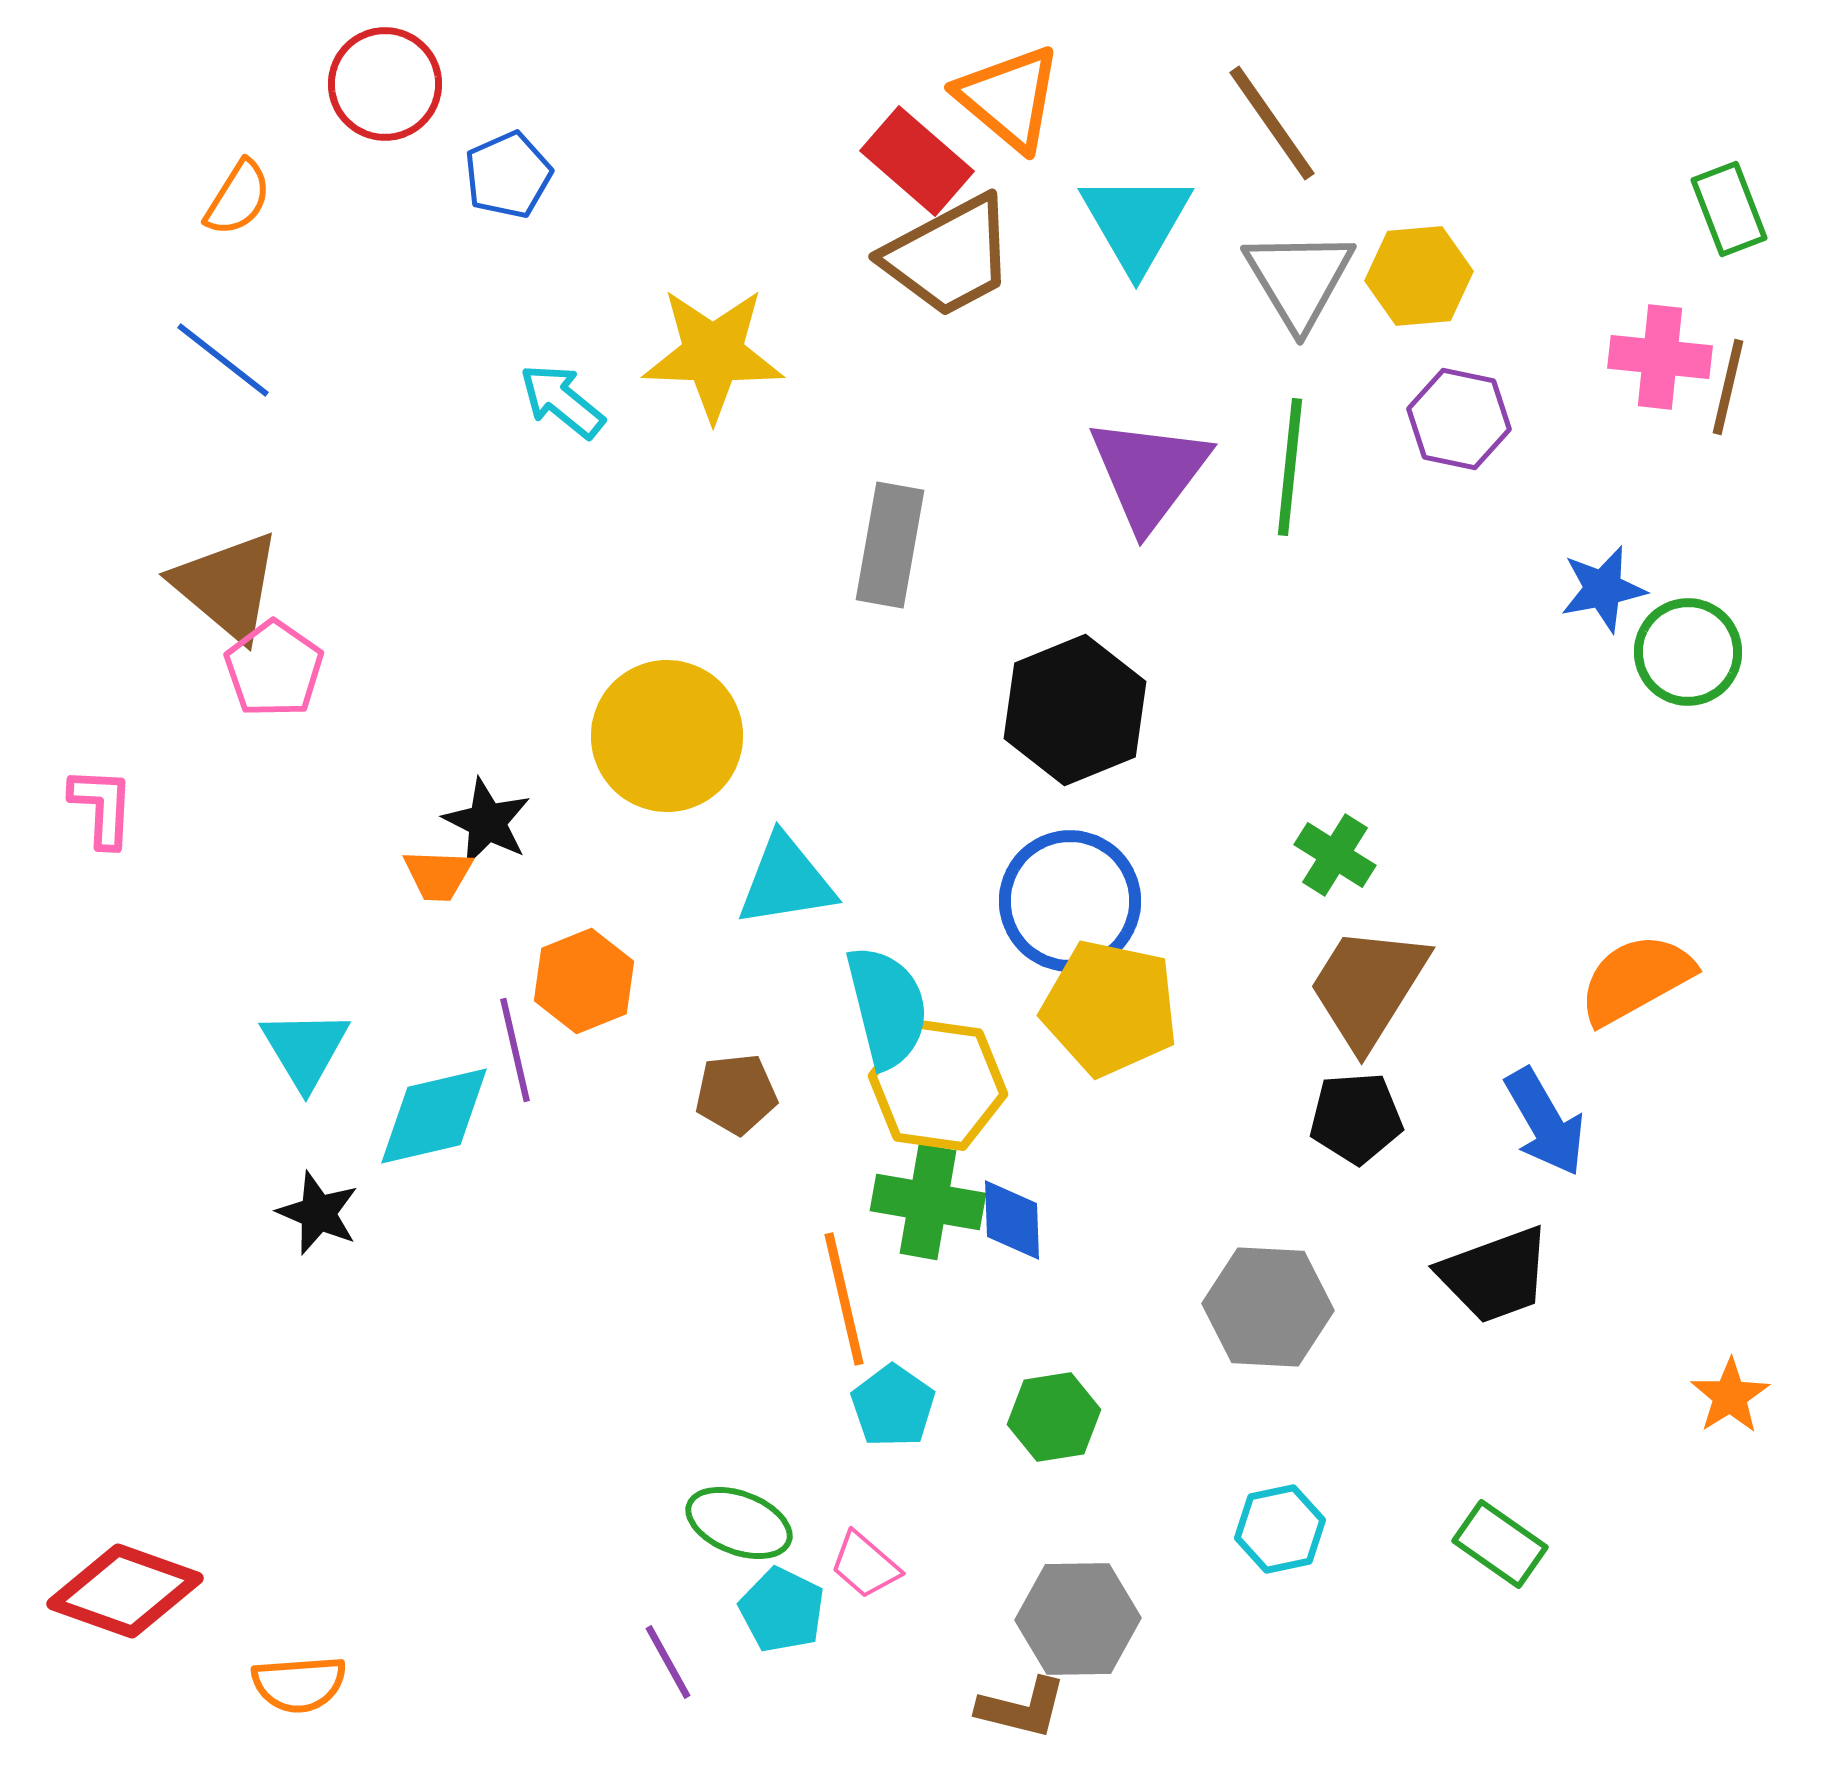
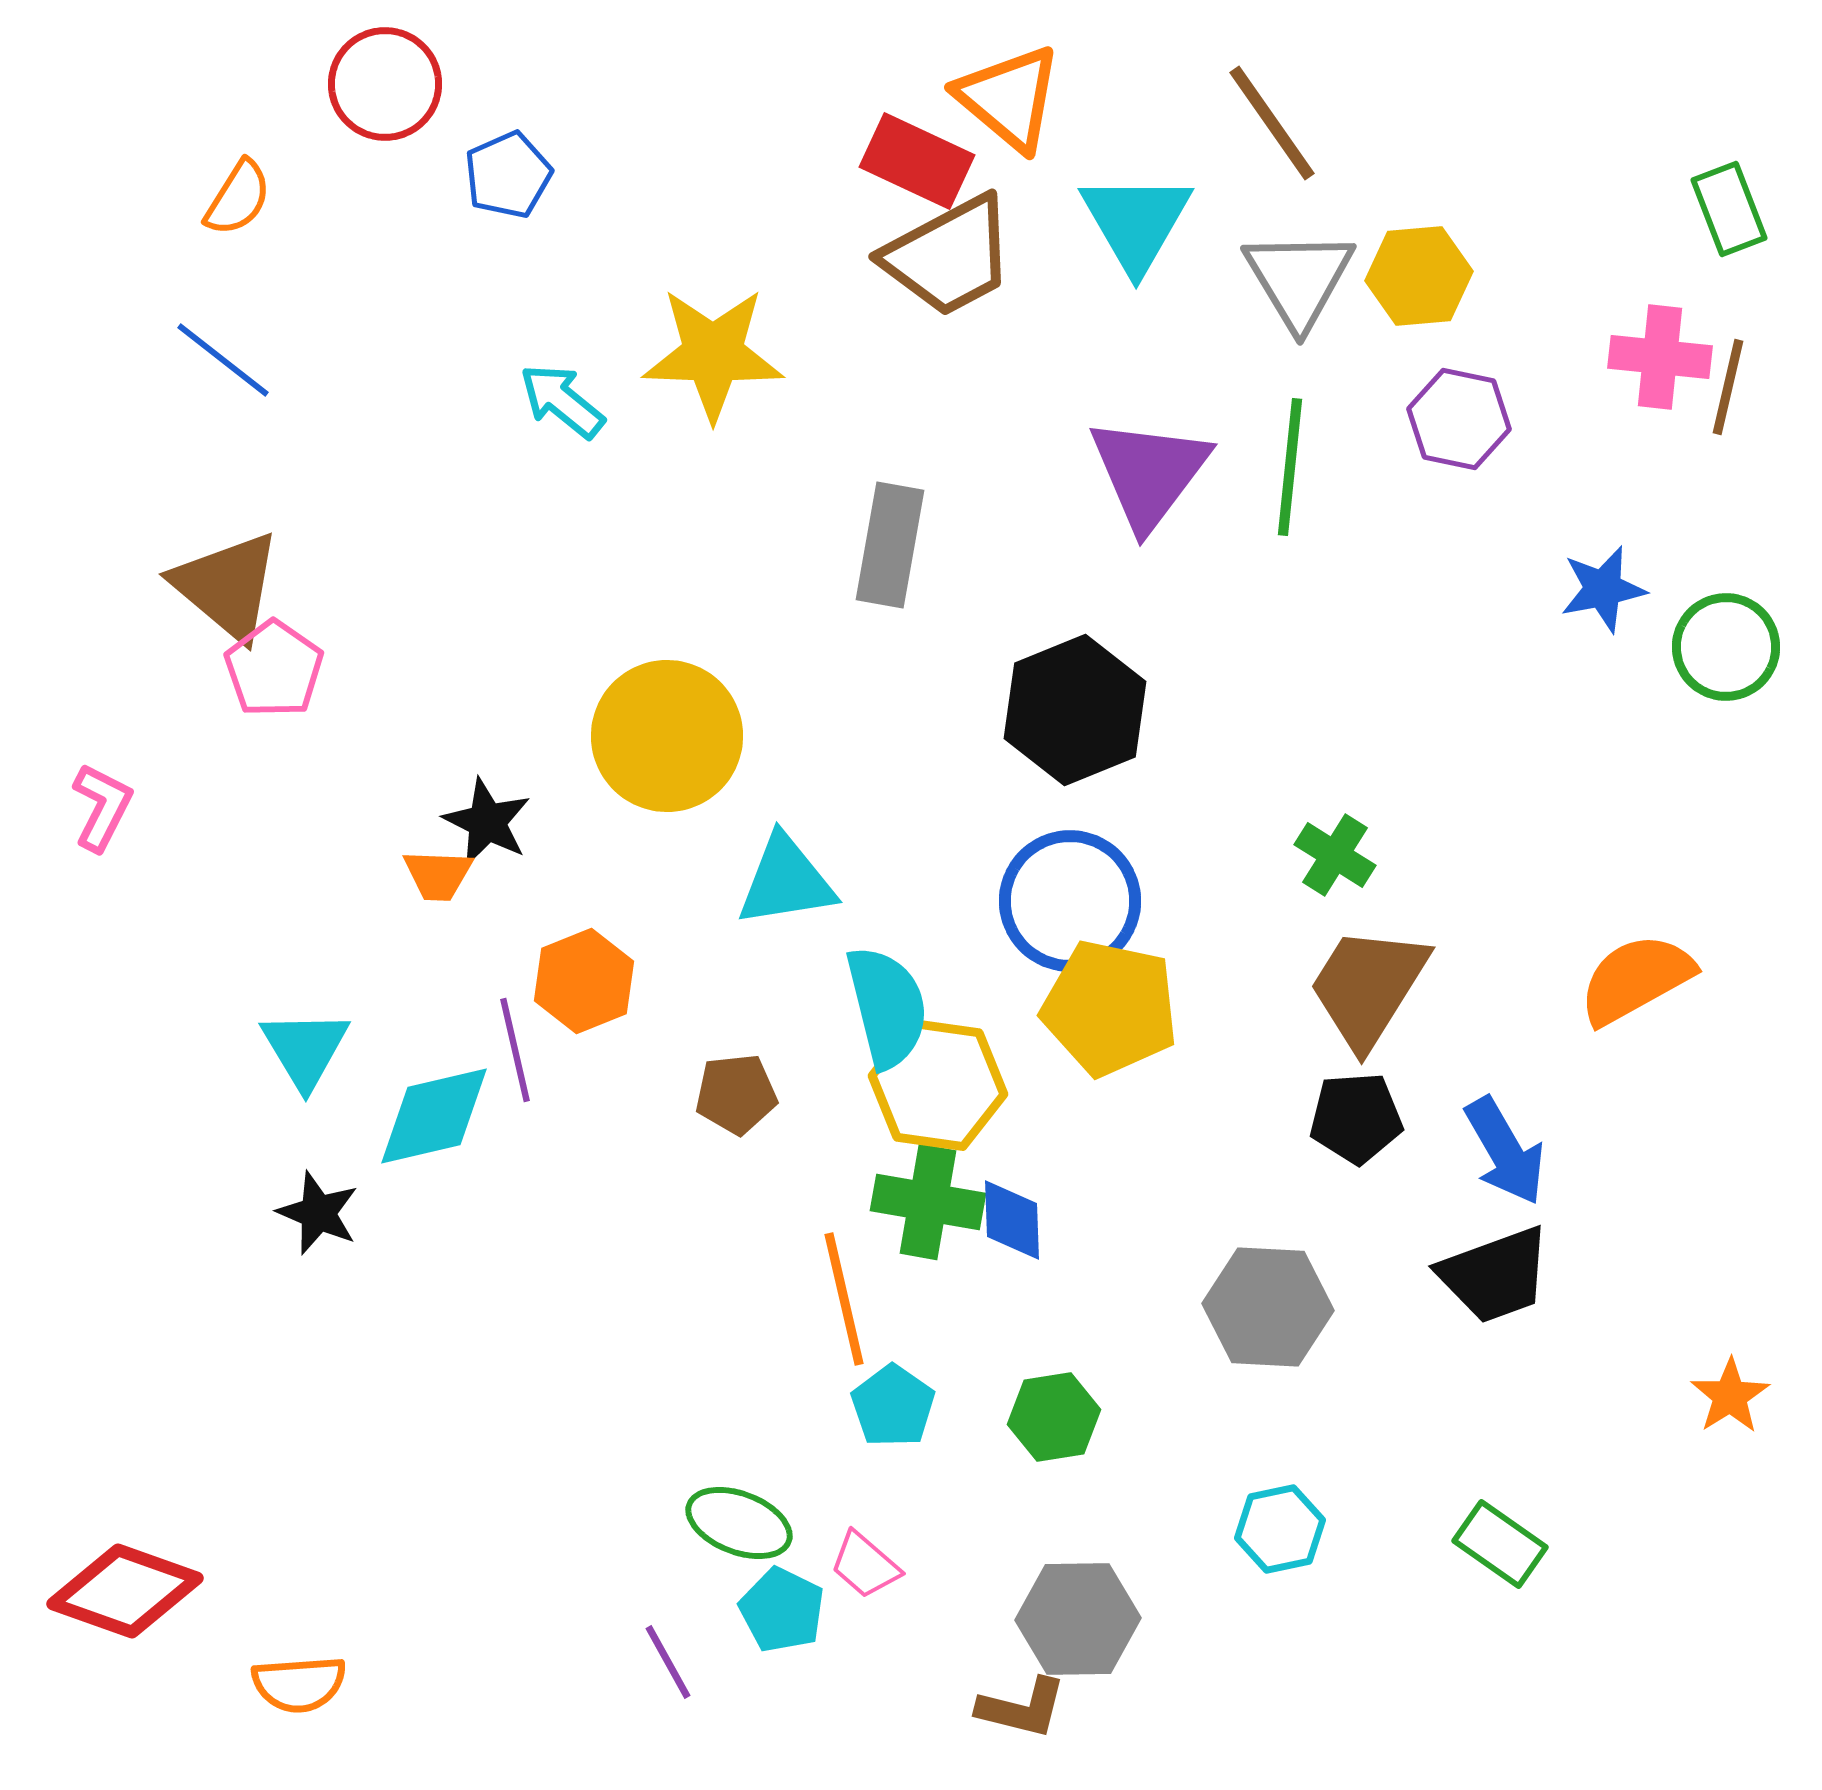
red rectangle at (917, 161): rotated 16 degrees counterclockwise
green circle at (1688, 652): moved 38 px right, 5 px up
pink L-shape at (102, 807): rotated 24 degrees clockwise
blue arrow at (1545, 1122): moved 40 px left, 29 px down
